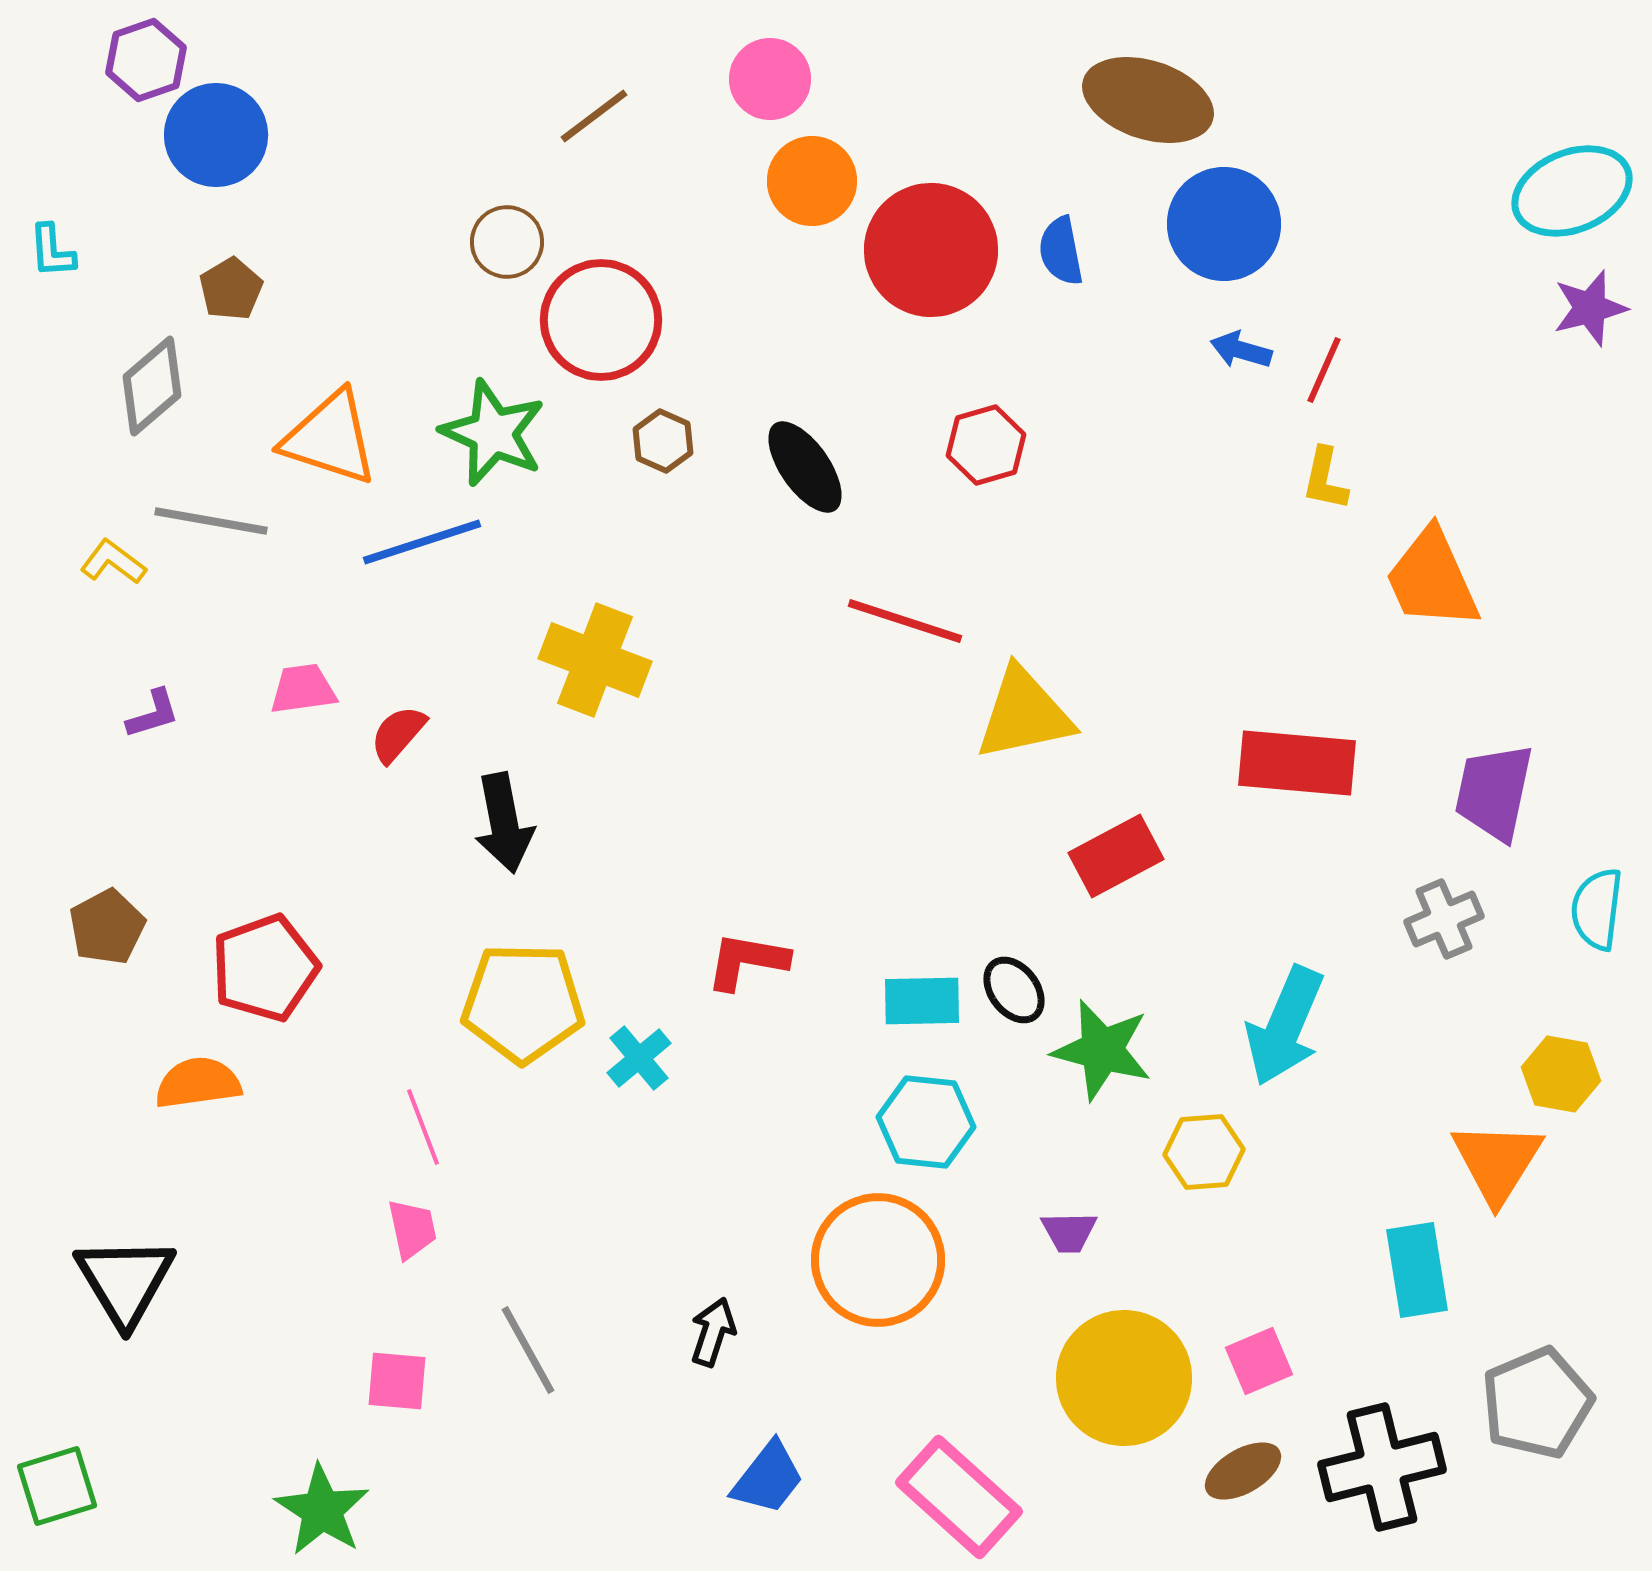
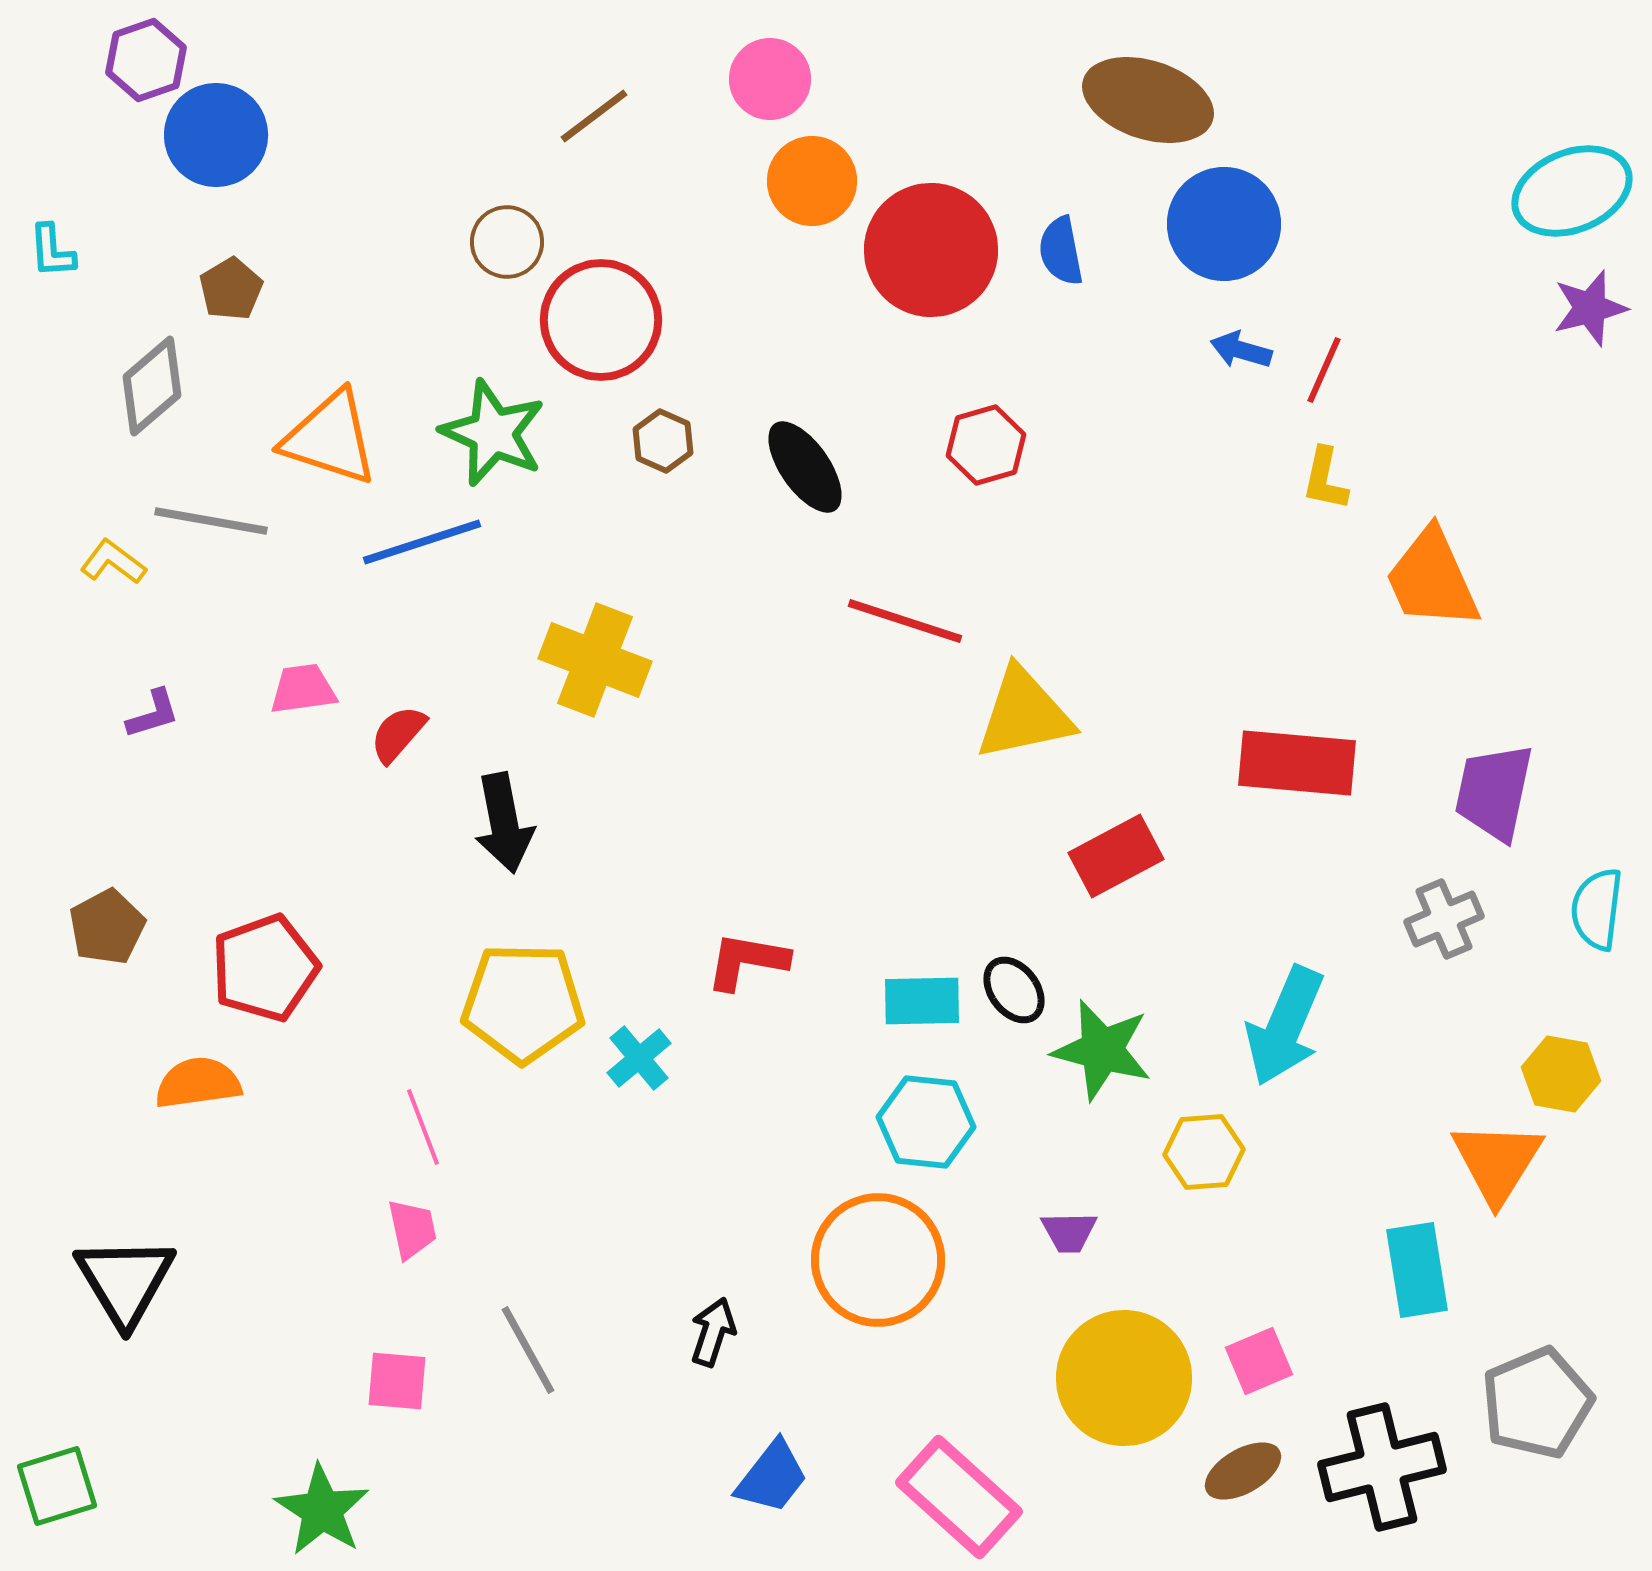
blue trapezoid at (768, 1478): moved 4 px right, 1 px up
